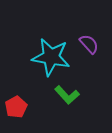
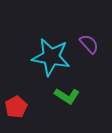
green L-shape: moved 1 px down; rotated 15 degrees counterclockwise
